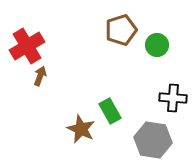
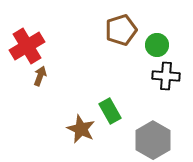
black cross: moved 7 px left, 22 px up
gray hexagon: rotated 21 degrees clockwise
